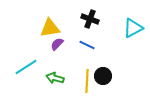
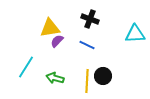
cyan triangle: moved 2 px right, 6 px down; rotated 25 degrees clockwise
purple semicircle: moved 3 px up
cyan line: rotated 25 degrees counterclockwise
